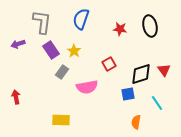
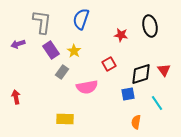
red star: moved 1 px right, 6 px down
yellow rectangle: moved 4 px right, 1 px up
